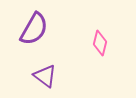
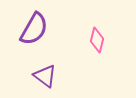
pink diamond: moved 3 px left, 3 px up
